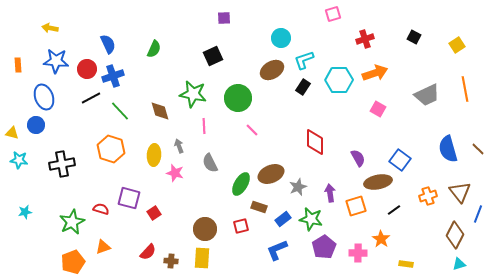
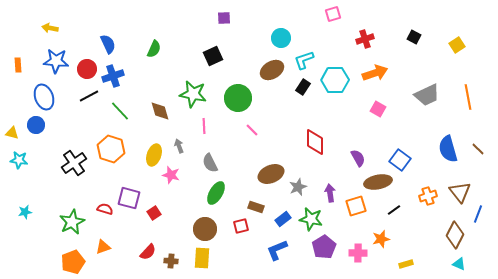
cyan hexagon at (339, 80): moved 4 px left
orange line at (465, 89): moved 3 px right, 8 px down
black line at (91, 98): moved 2 px left, 2 px up
yellow ellipse at (154, 155): rotated 15 degrees clockwise
black cross at (62, 164): moved 12 px right, 1 px up; rotated 25 degrees counterclockwise
pink star at (175, 173): moved 4 px left, 2 px down
green ellipse at (241, 184): moved 25 px left, 9 px down
brown rectangle at (259, 207): moved 3 px left
red semicircle at (101, 209): moved 4 px right
orange star at (381, 239): rotated 24 degrees clockwise
yellow rectangle at (406, 264): rotated 24 degrees counterclockwise
cyan triangle at (459, 264): rotated 40 degrees clockwise
